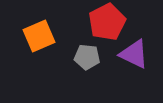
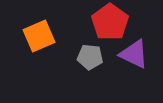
red pentagon: moved 3 px right; rotated 9 degrees counterclockwise
gray pentagon: moved 3 px right
